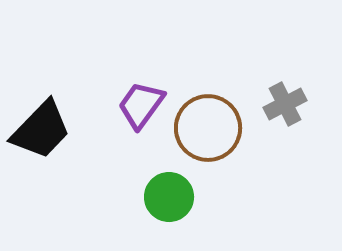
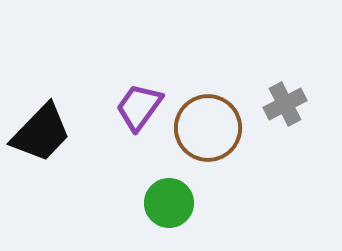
purple trapezoid: moved 2 px left, 2 px down
black trapezoid: moved 3 px down
green circle: moved 6 px down
